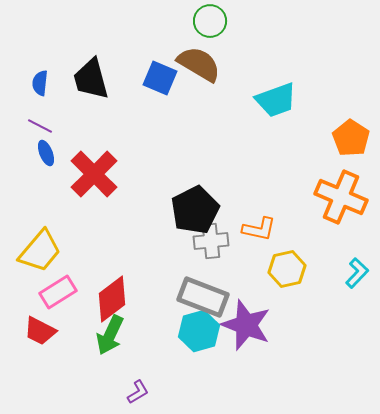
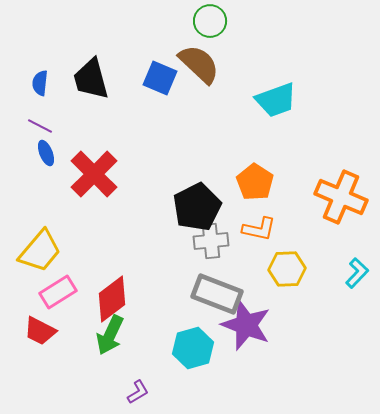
brown semicircle: rotated 12 degrees clockwise
orange pentagon: moved 96 px left, 44 px down
black pentagon: moved 2 px right, 3 px up
yellow hexagon: rotated 9 degrees clockwise
gray rectangle: moved 14 px right, 3 px up
cyan hexagon: moved 6 px left, 17 px down
